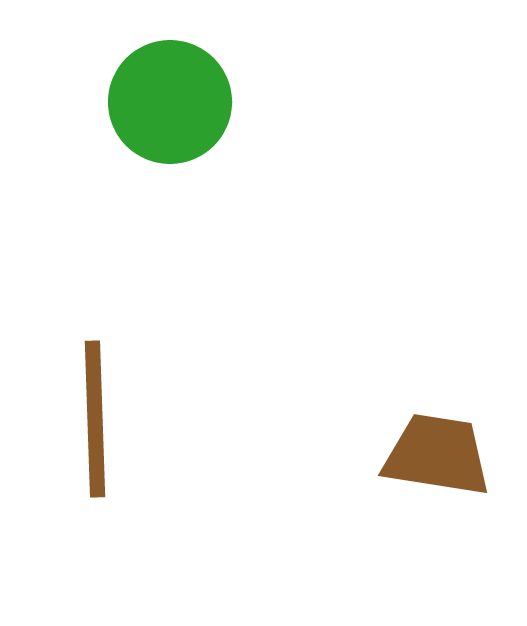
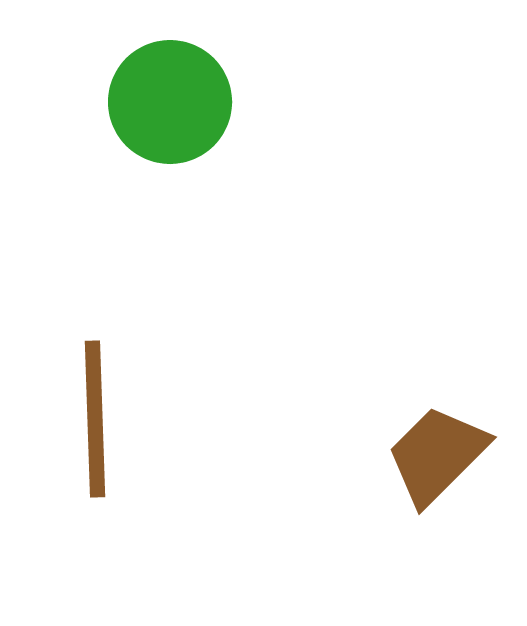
brown trapezoid: rotated 54 degrees counterclockwise
